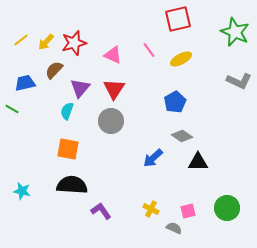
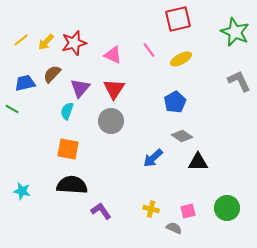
brown semicircle: moved 2 px left, 4 px down
gray L-shape: rotated 140 degrees counterclockwise
yellow cross: rotated 14 degrees counterclockwise
